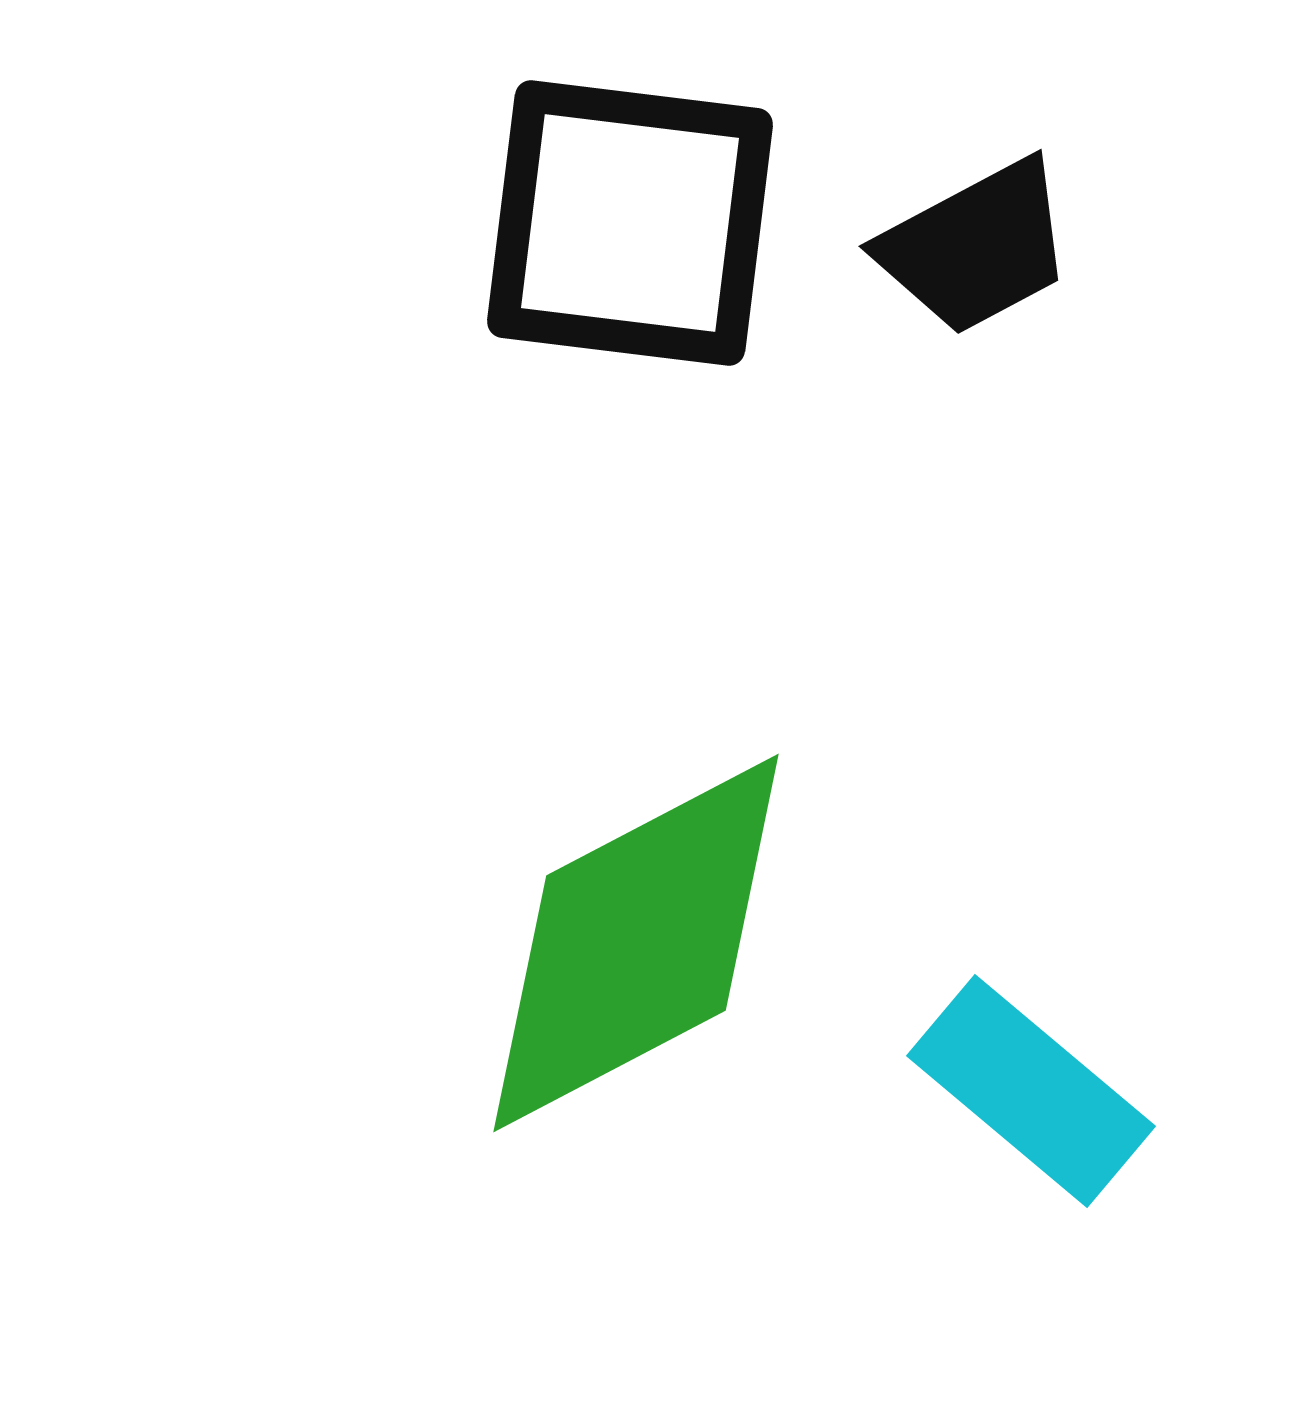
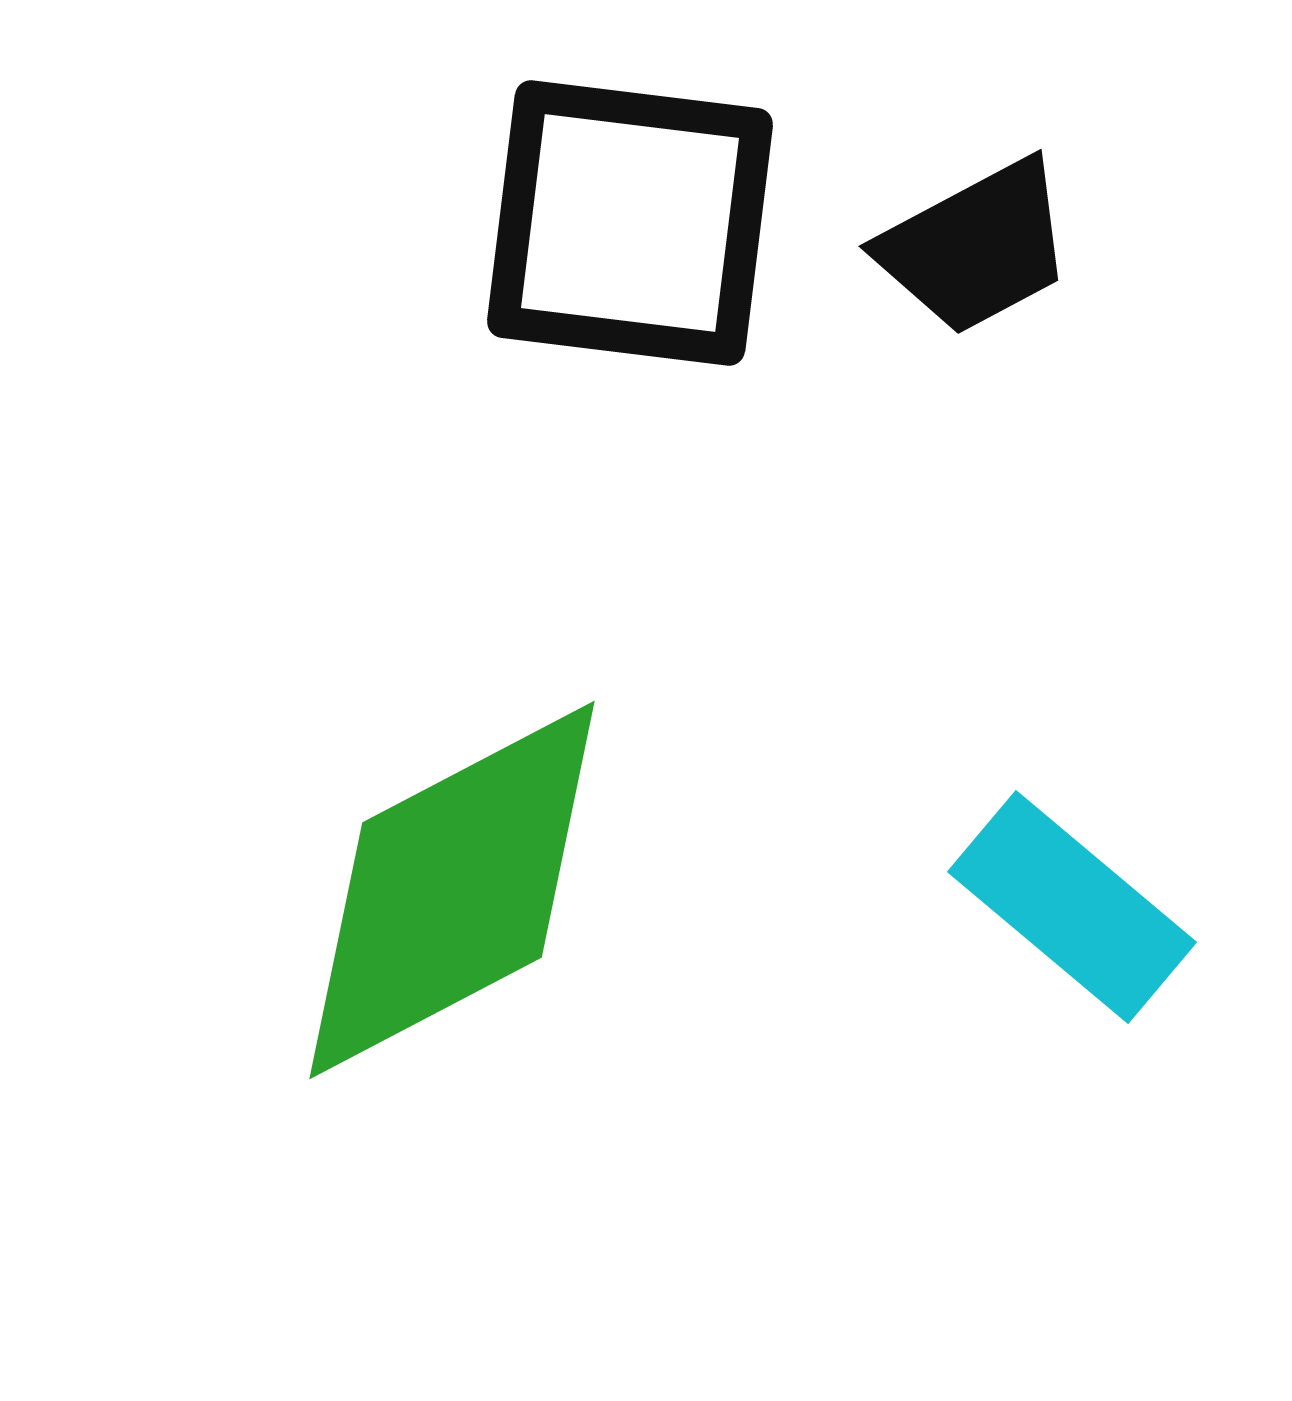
green diamond: moved 184 px left, 53 px up
cyan rectangle: moved 41 px right, 184 px up
